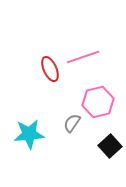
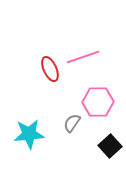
pink hexagon: rotated 12 degrees clockwise
